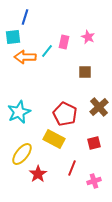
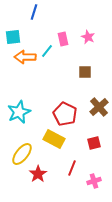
blue line: moved 9 px right, 5 px up
pink rectangle: moved 1 px left, 3 px up; rotated 24 degrees counterclockwise
